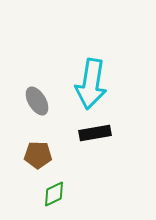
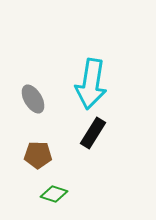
gray ellipse: moved 4 px left, 2 px up
black rectangle: moved 2 px left; rotated 48 degrees counterclockwise
green diamond: rotated 44 degrees clockwise
